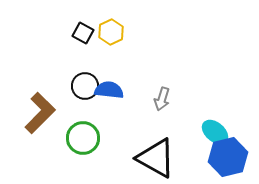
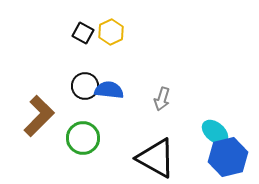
brown L-shape: moved 1 px left, 3 px down
